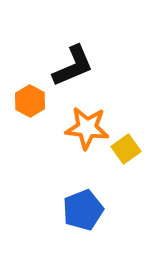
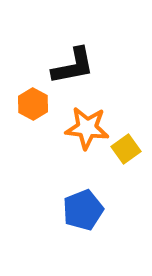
black L-shape: rotated 12 degrees clockwise
orange hexagon: moved 3 px right, 3 px down
